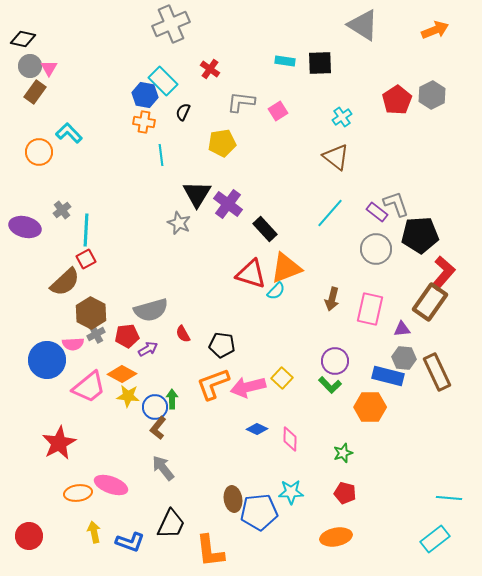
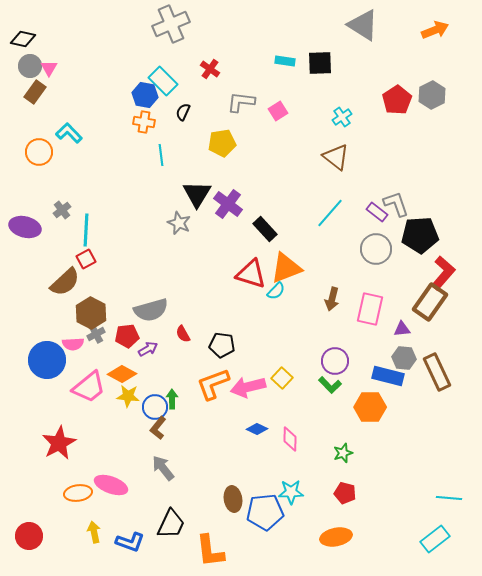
blue pentagon at (259, 512): moved 6 px right
